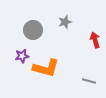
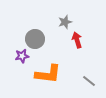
gray circle: moved 2 px right, 9 px down
red arrow: moved 18 px left
orange L-shape: moved 2 px right, 6 px down; rotated 8 degrees counterclockwise
gray line: rotated 24 degrees clockwise
